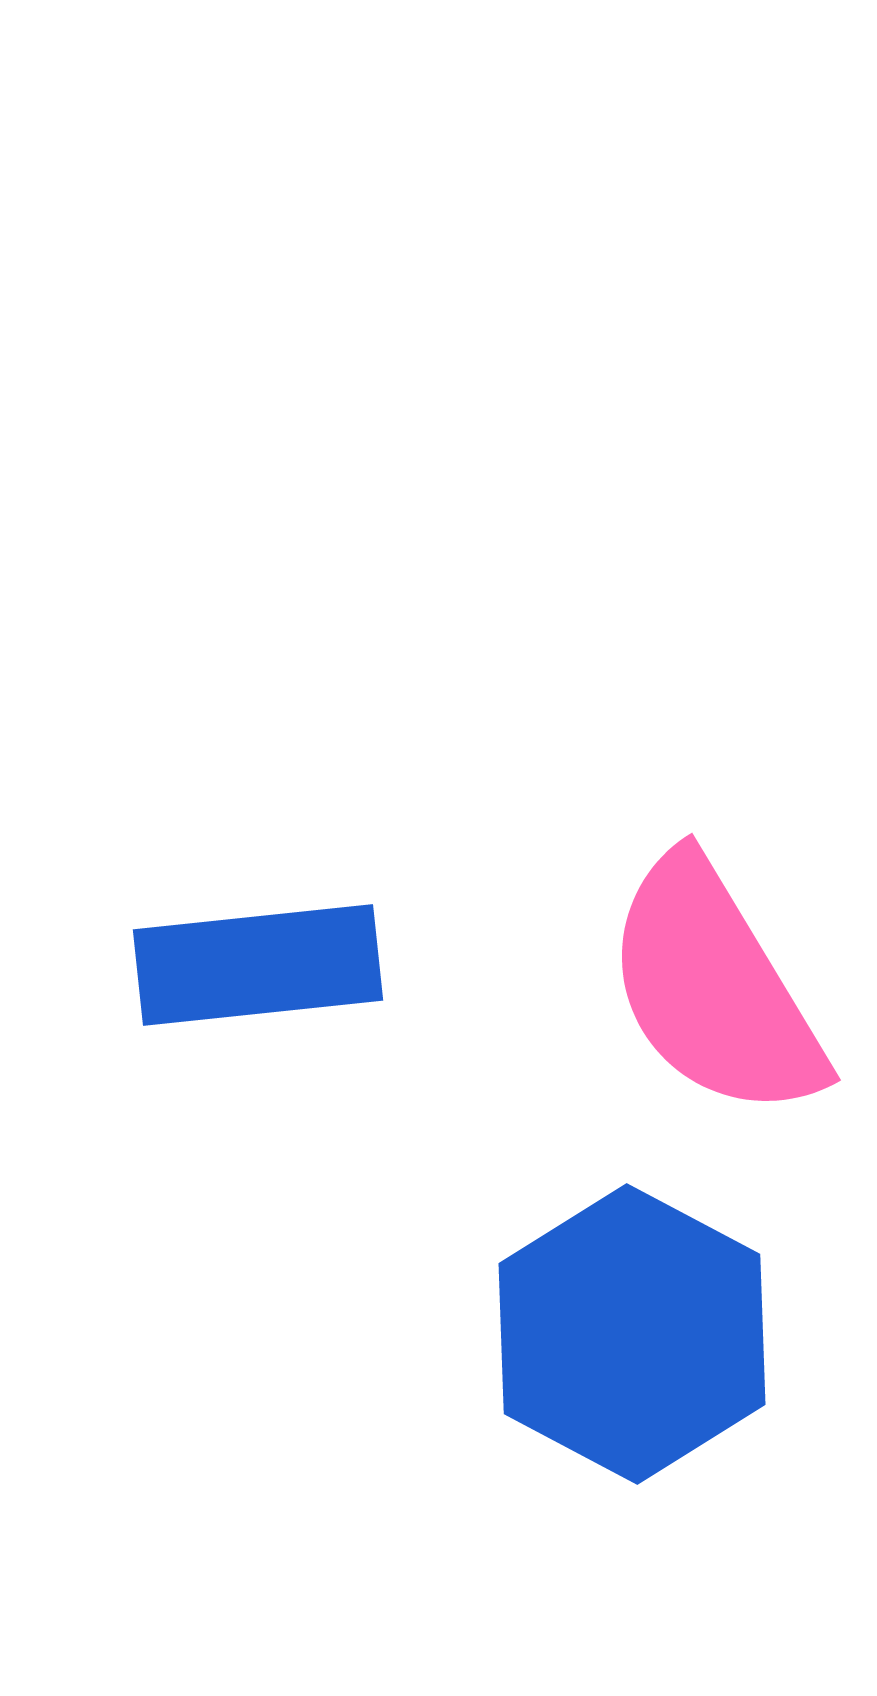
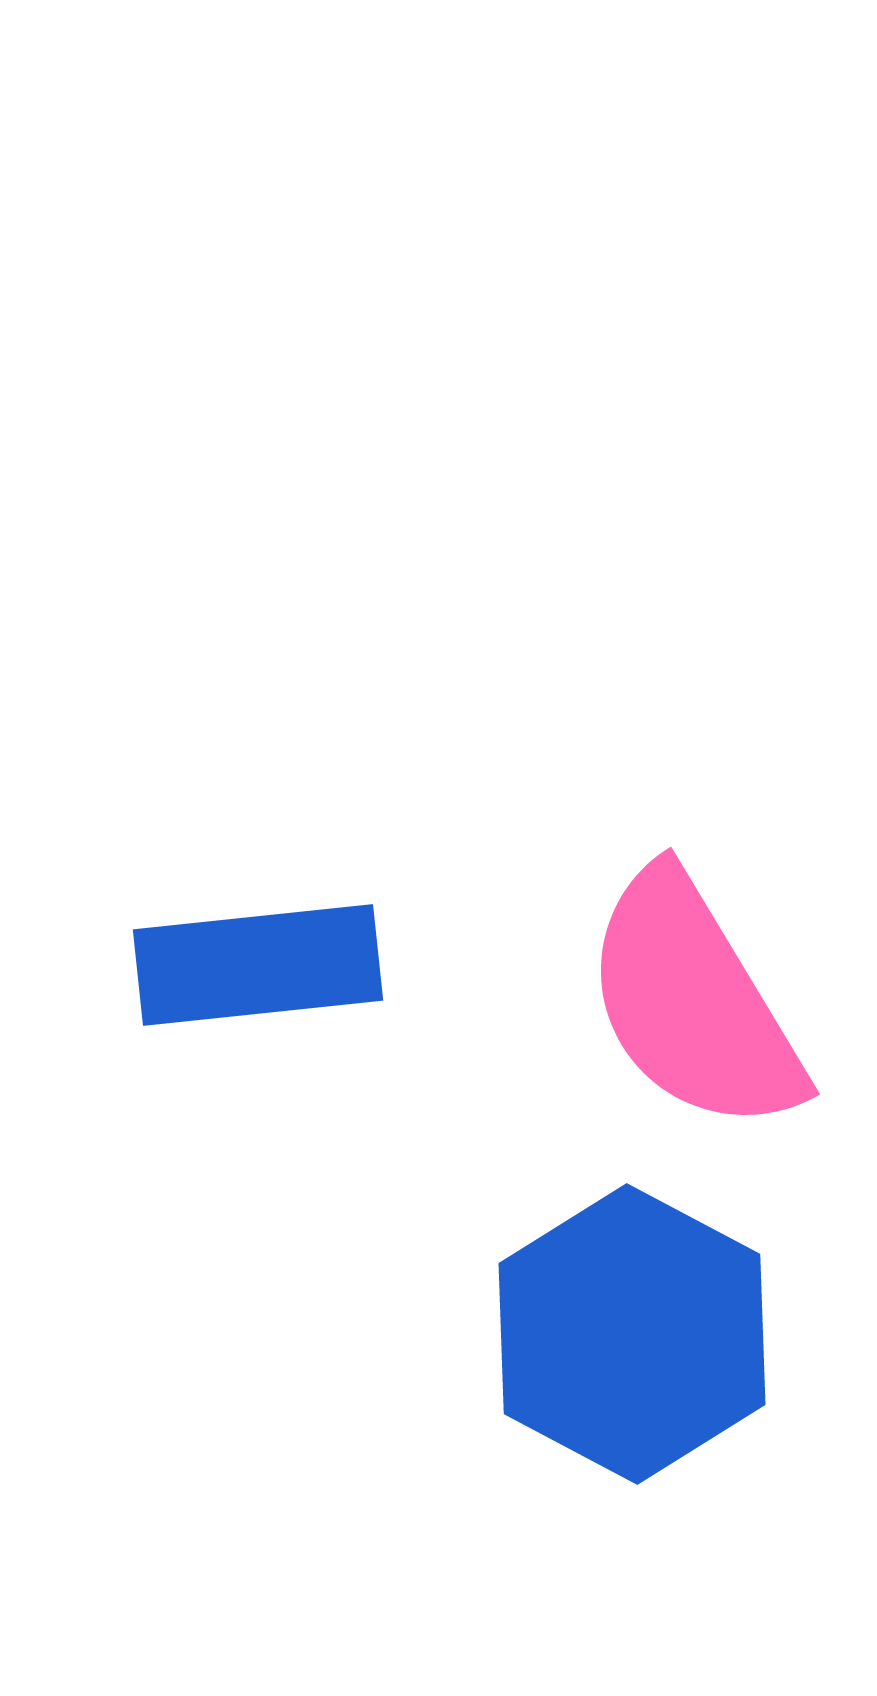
pink semicircle: moved 21 px left, 14 px down
